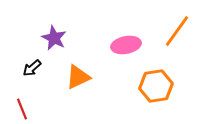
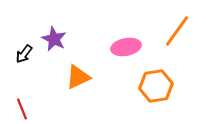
purple star: moved 1 px down
pink ellipse: moved 2 px down
black arrow: moved 8 px left, 14 px up; rotated 12 degrees counterclockwise
